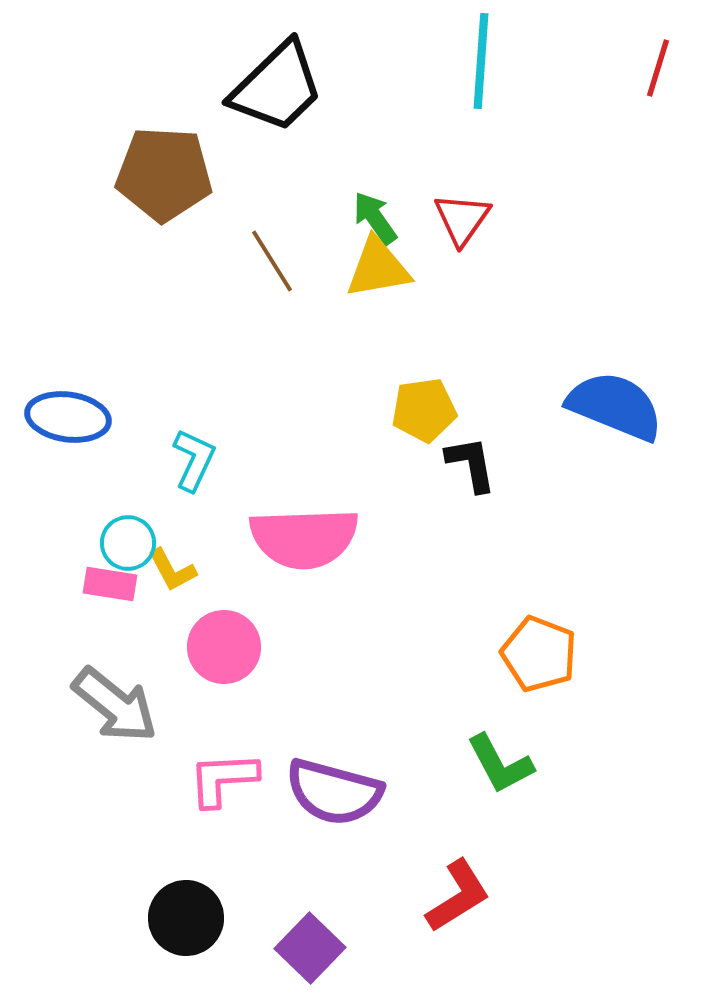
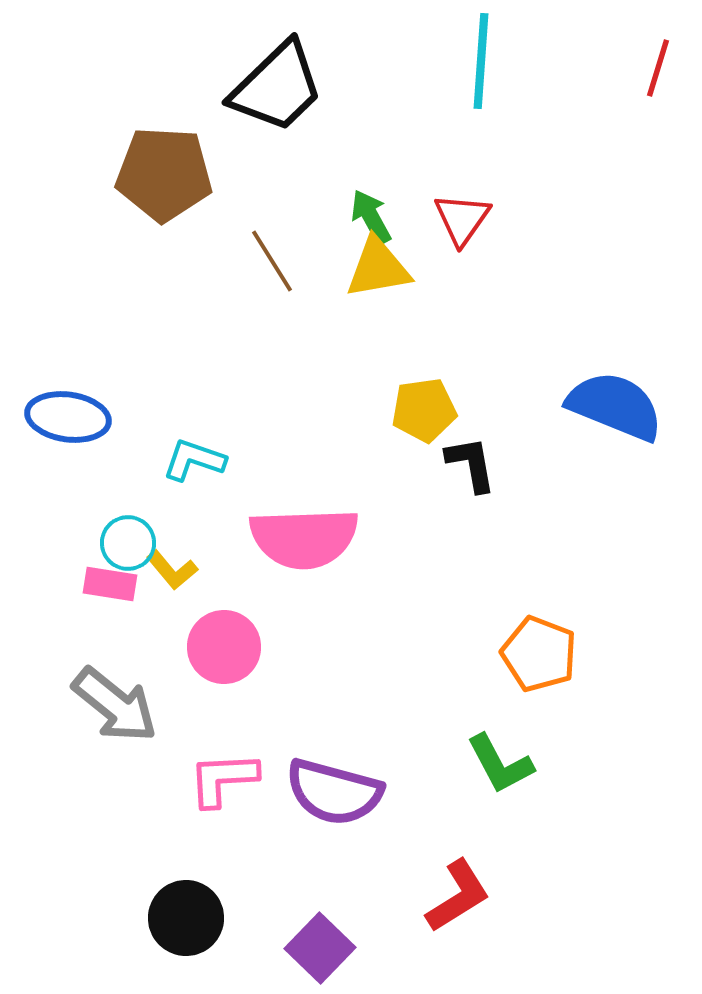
green arrow: moved 4 px left, 1 px up; rotated 6 degrees clockwise
cyan L-shape: rotated 96 degrees counterclockwise
yellow L-shape: rotated 12 degrees counterclockwise
purple square: moved 10 px right
